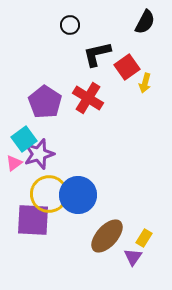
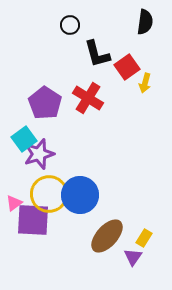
black semicircle: rotated 20 degrees counterclockwise
black L-shape: rotated 92 degrees counterclockwise
purple pentagon: moved 1 px down
pink triangle: moved 40 px down
blue circle: moved 2 px right
